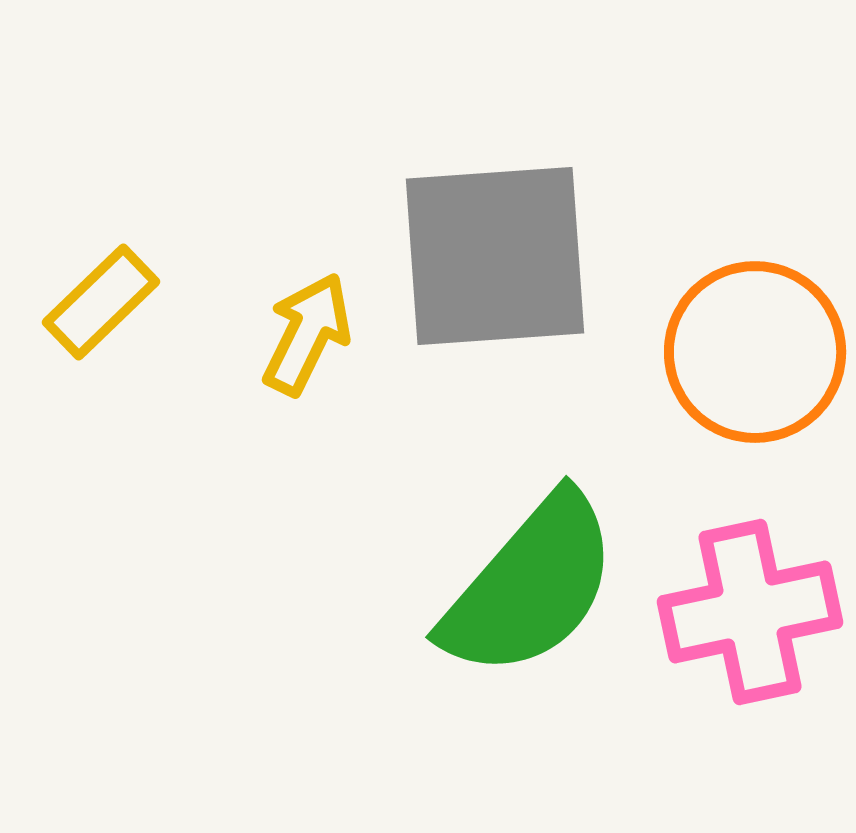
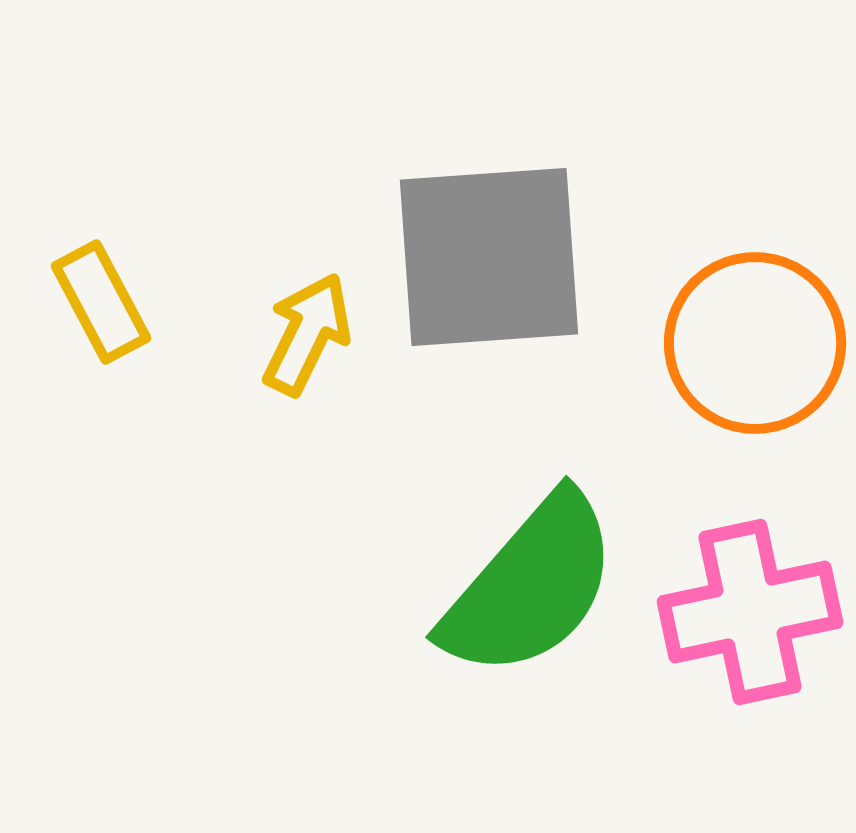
gray square: moved 6 px left, 1 px down
yellow rectangle: rotated 74 degrees counterclockwise
orange circle: moved 9 px up
